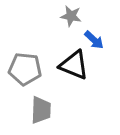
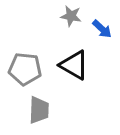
blue arrow: moved 8 px right, 11 px up
black triangle: rotated 8 degrees clockwise
gray trapezoid: moved 2 px left
